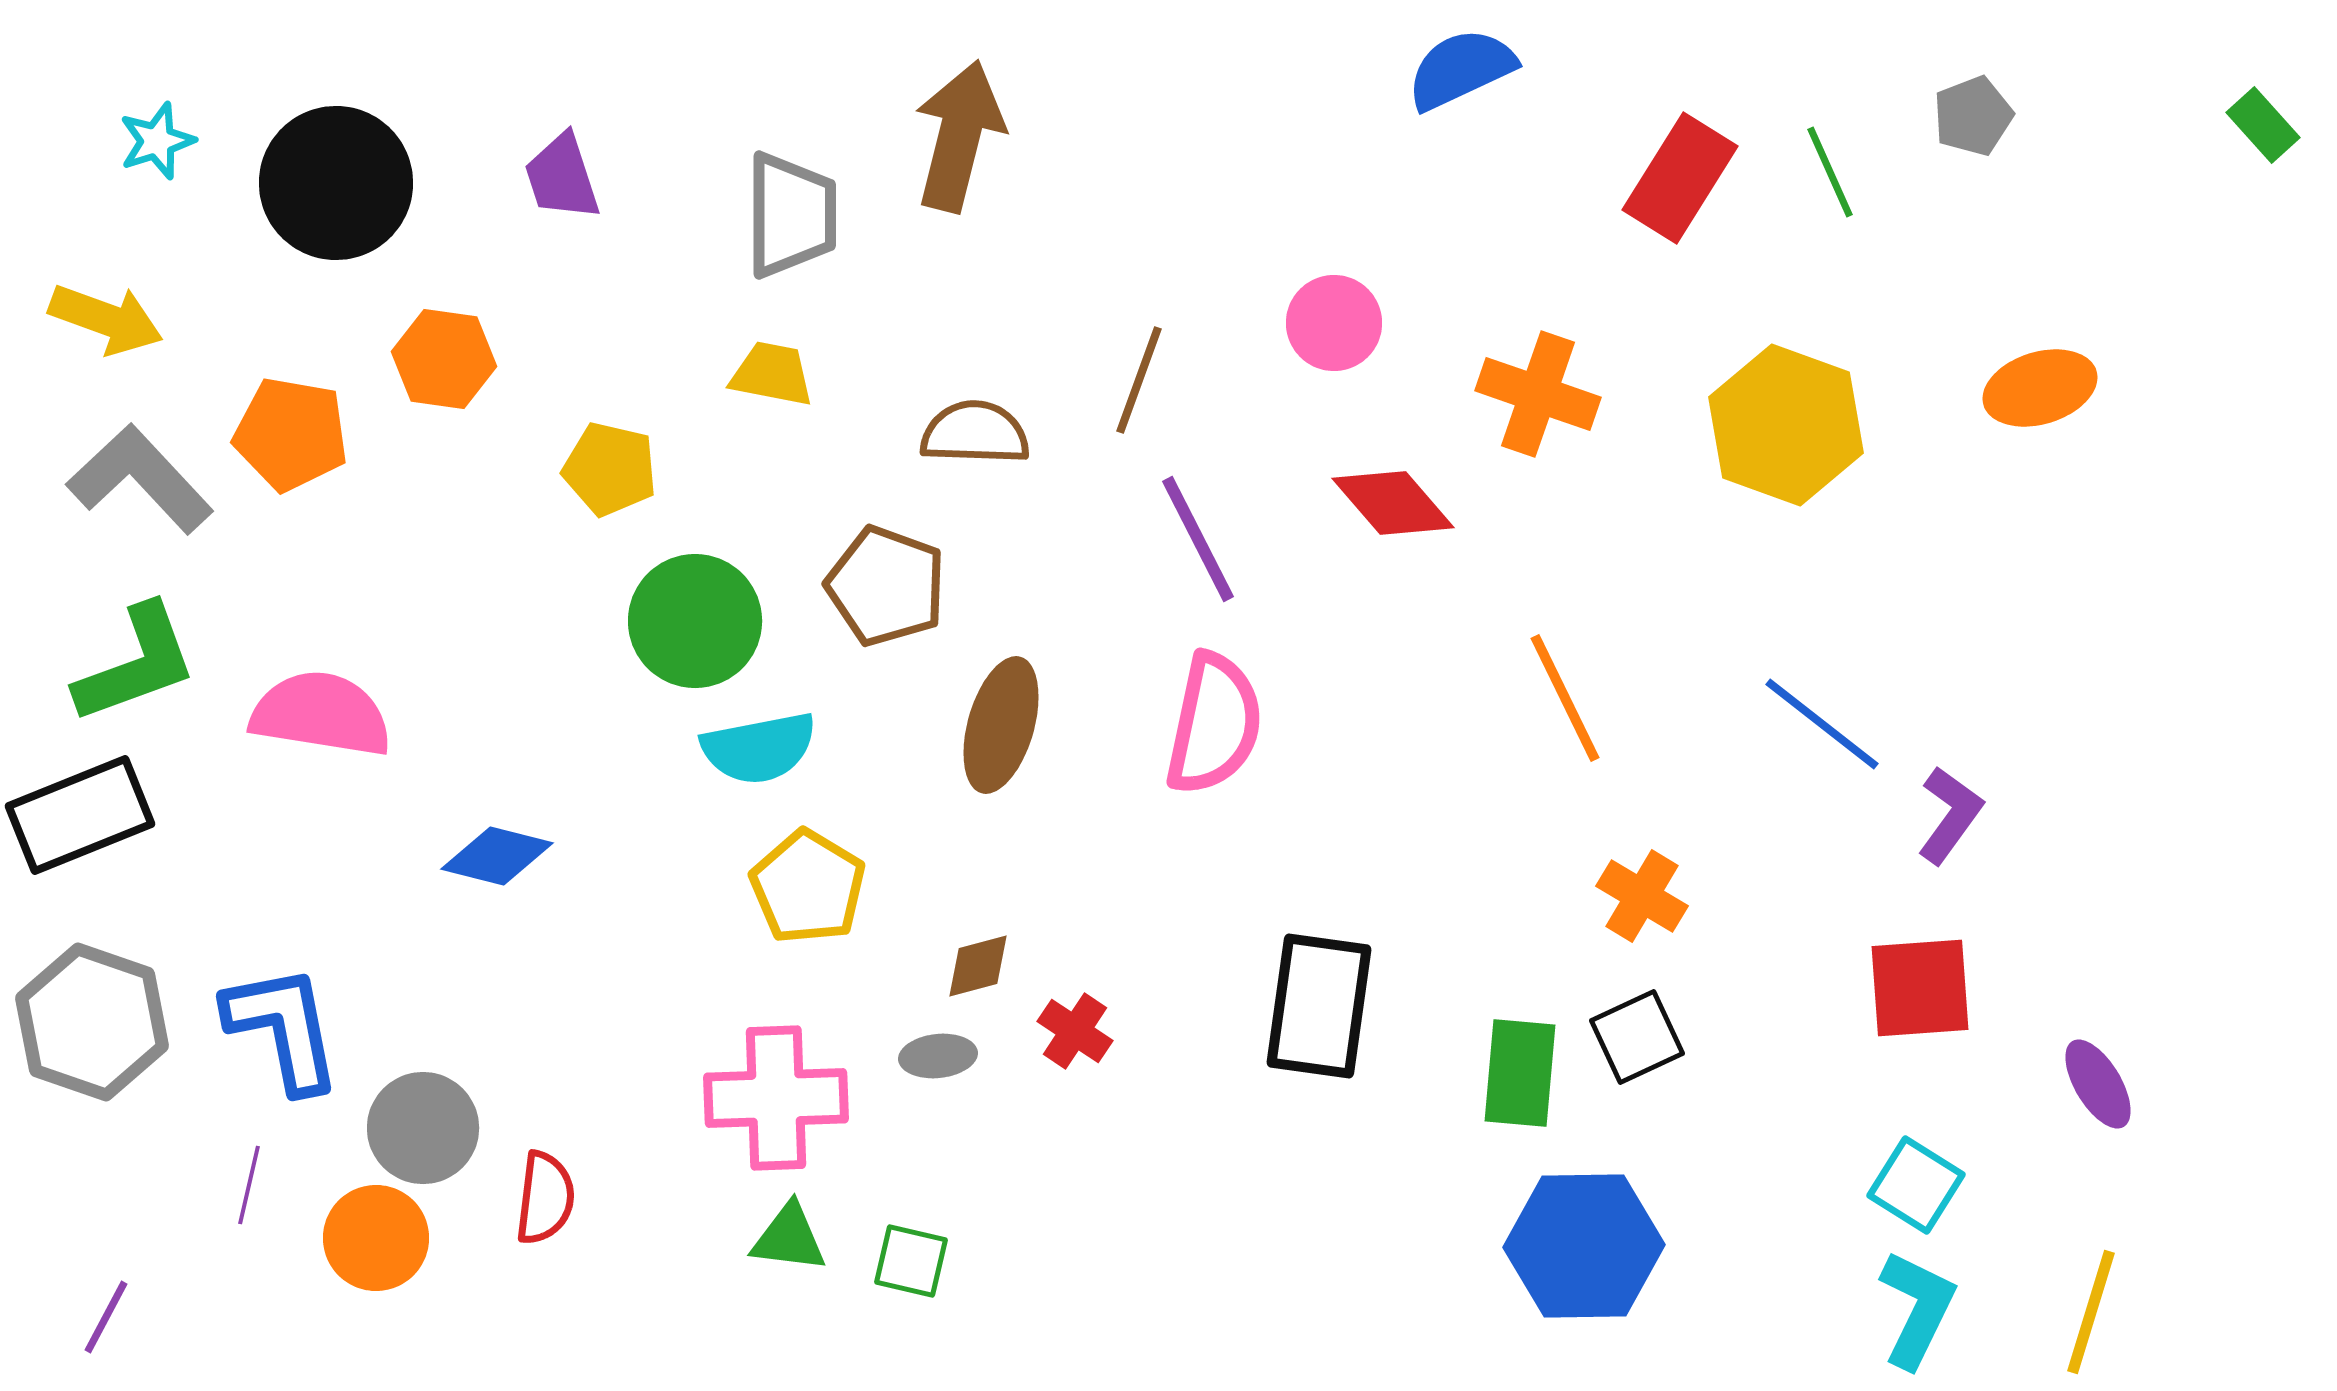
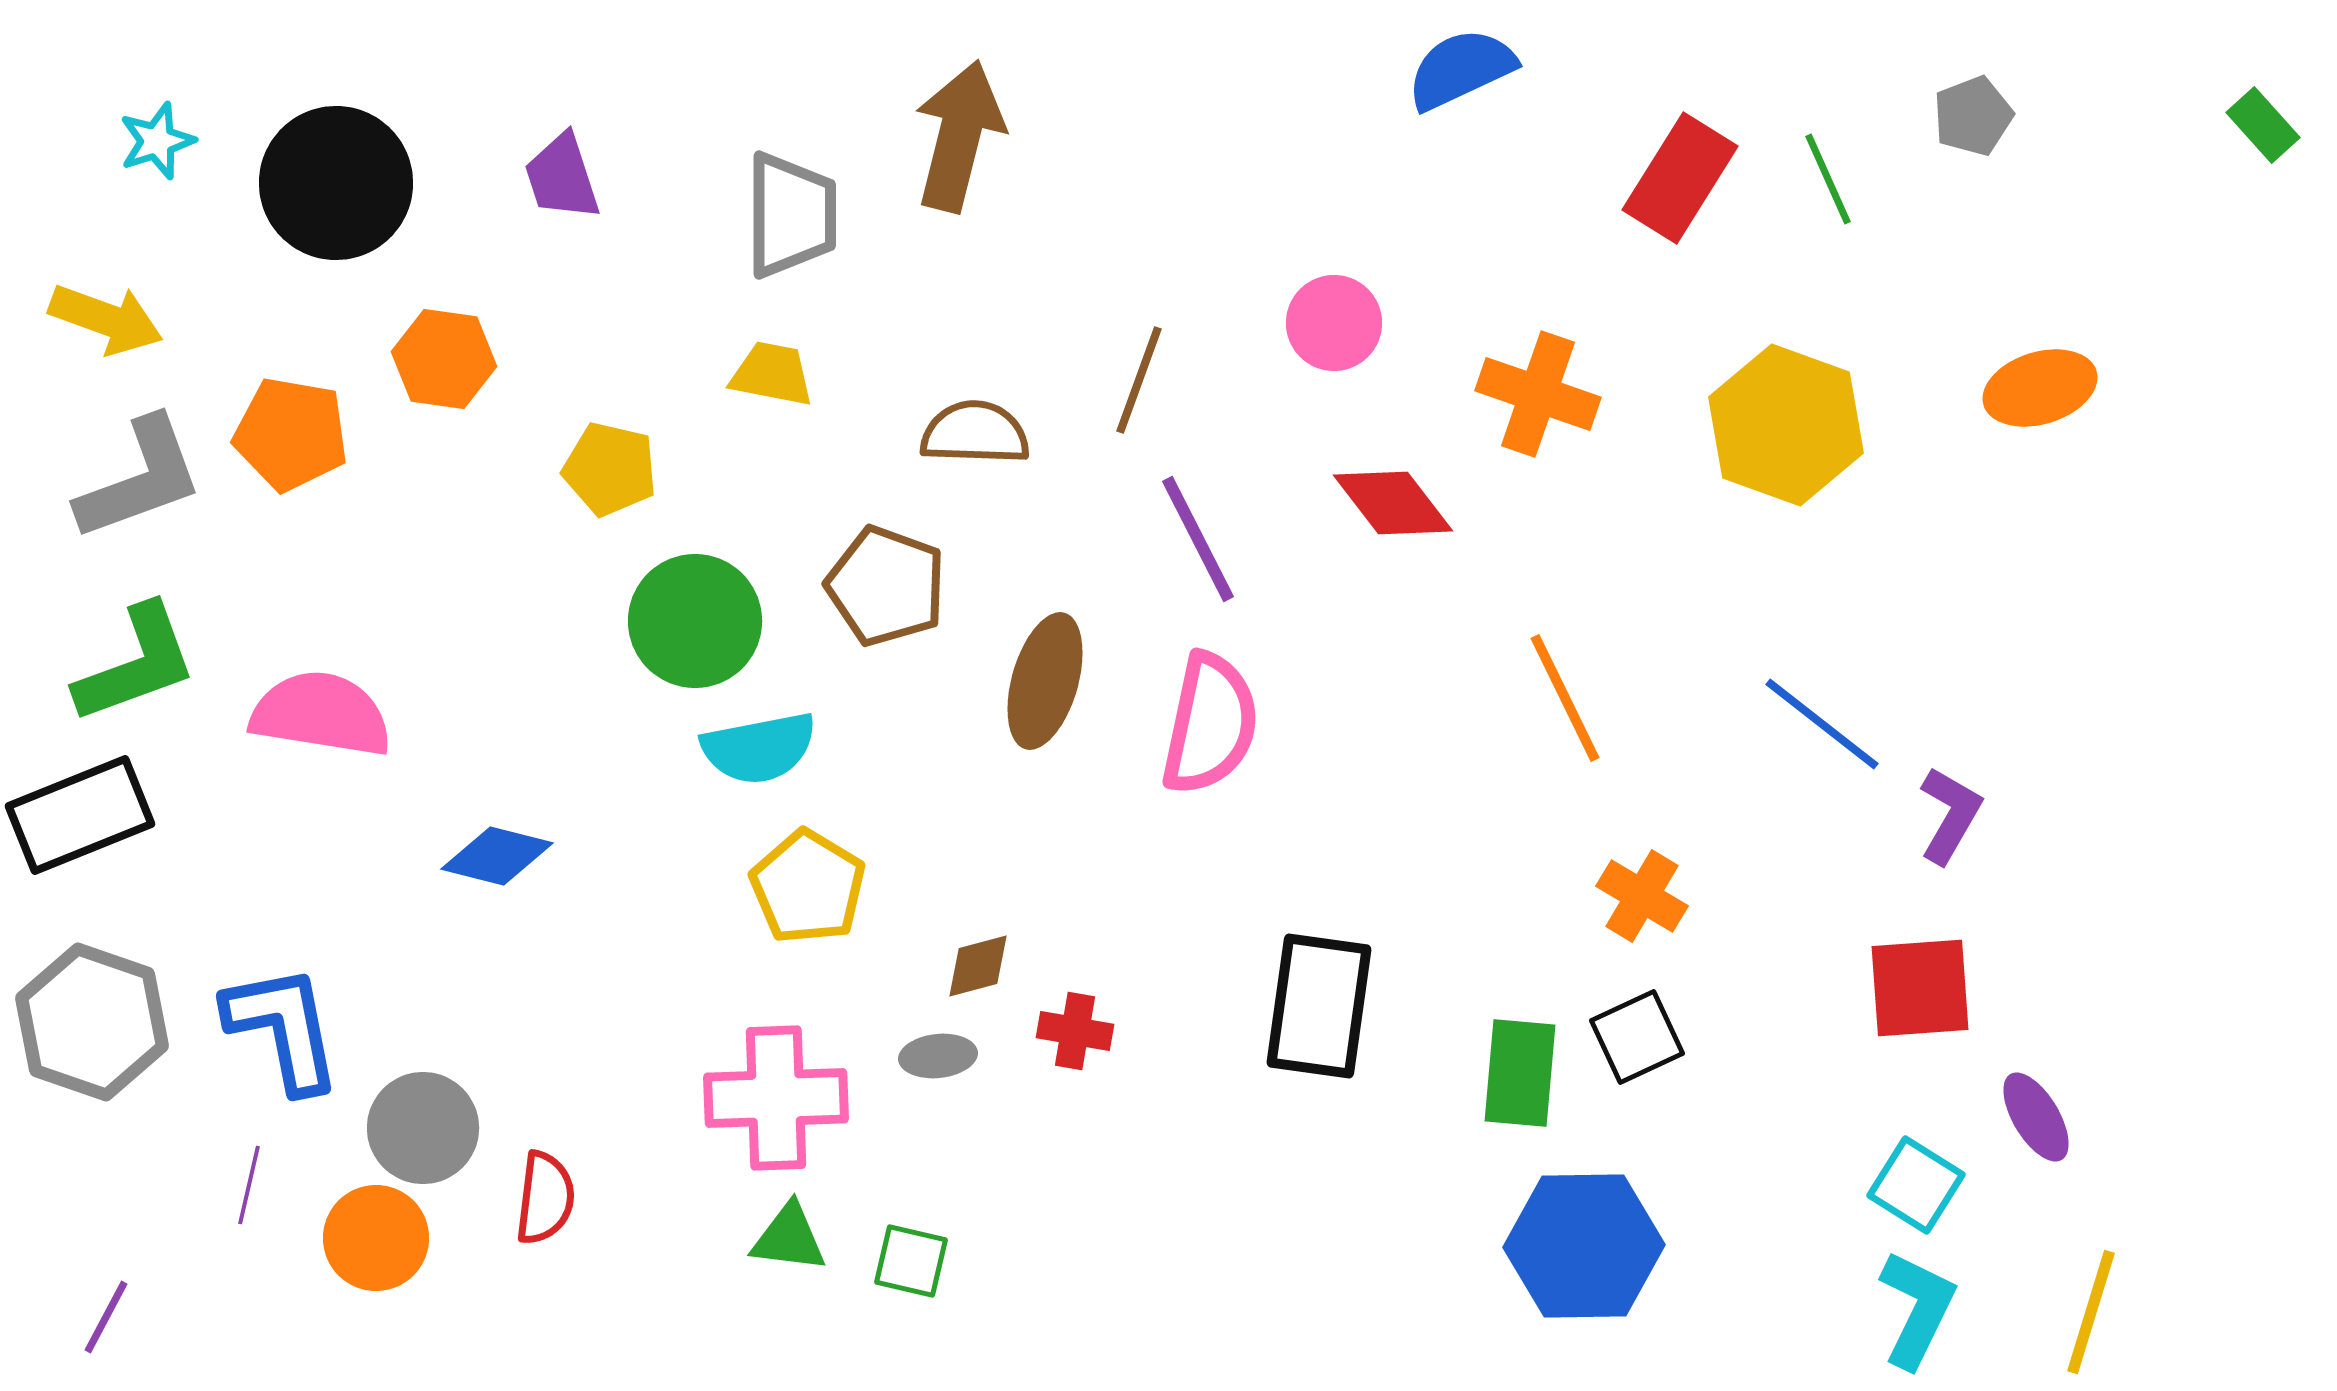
green line at (1830, 172): moved 2 px left, 7 px down
gray L-shape at (140, 479): rotated 113 degrees clockwise
red diamond at (1393, 503): rotated 3 degrees clockwise
pink semicircle at (1214, 724): moved 4 px left
brown ellipse at (1001, 725): moved 44 px right, 44 px up
purple L-shape at (1950, 815): rotated 6 degrees counterclockwise
red cross at (1075, 1031): rotated 24 degrees counterclockwise
purple ellipse at (2098, 1084): moved 62 px left, 33 px down
